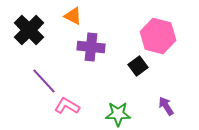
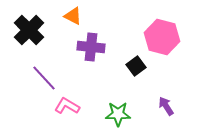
pink hexagon: moved 4 px right, 1 px down
black square: moved 2 px left
purple line: moved 3 px up
